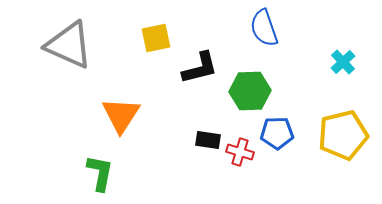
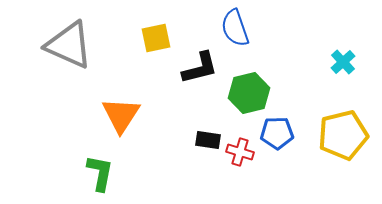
blue semicircle: moved 29 px left
green hexagon: moved 1 px left, 2 px down; rotated 12 degrees counterclockwise
